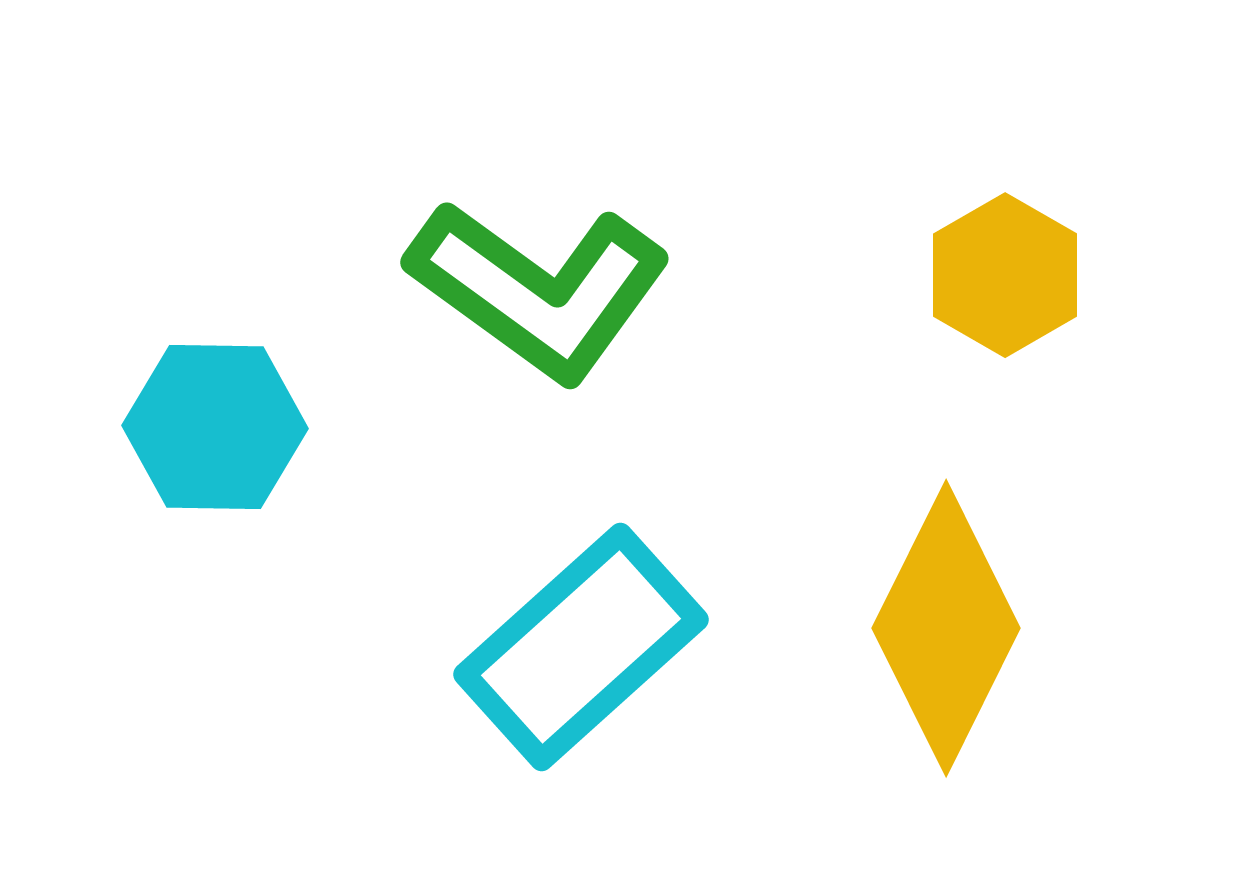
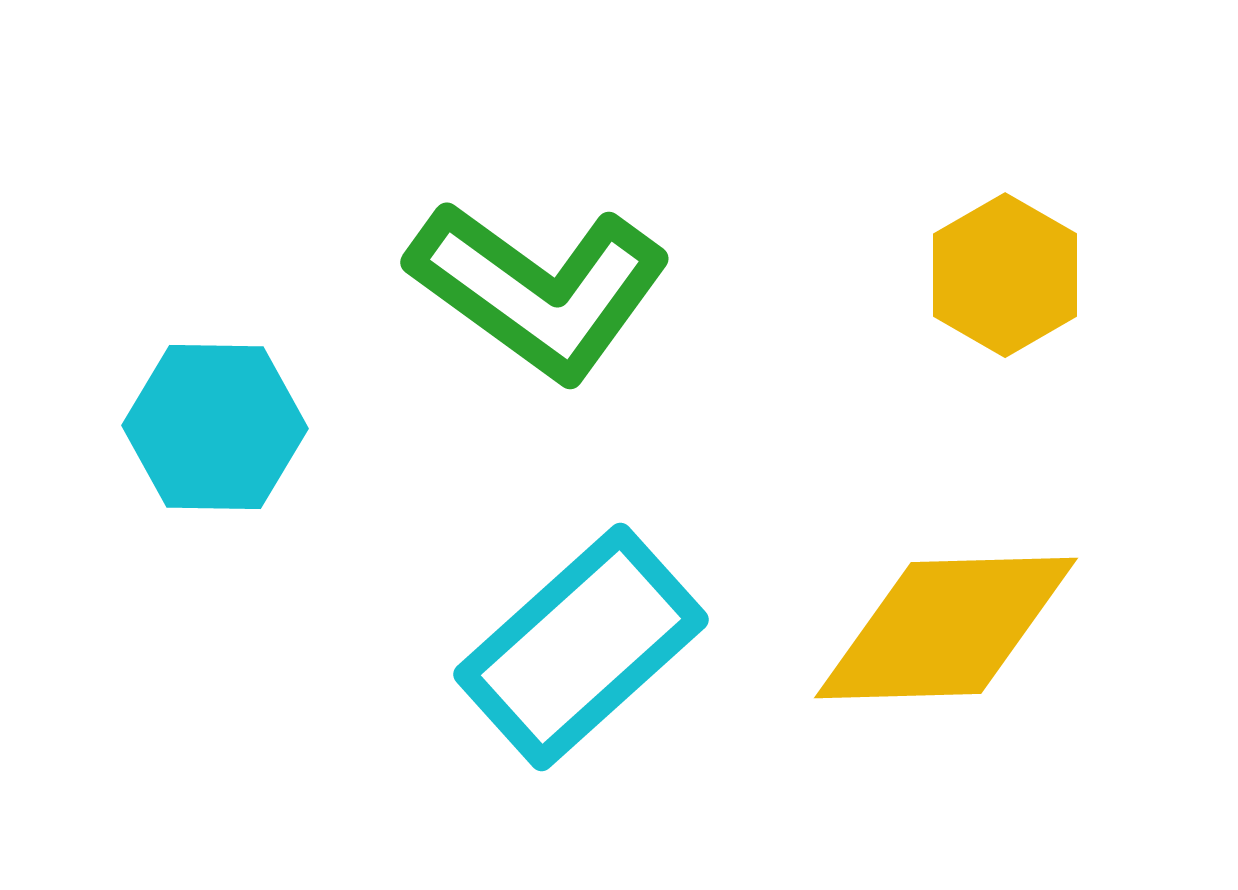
yellow diamond: rotated 62 degrees clockwise
